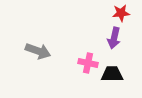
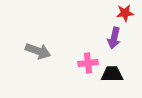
red star: moved 4 px right
pink cross: rotated 18 degrees counterclockwise
